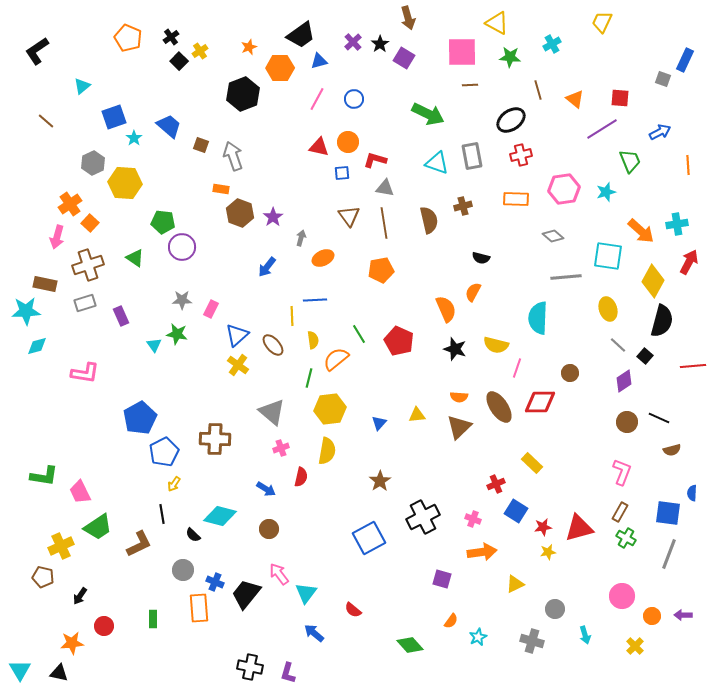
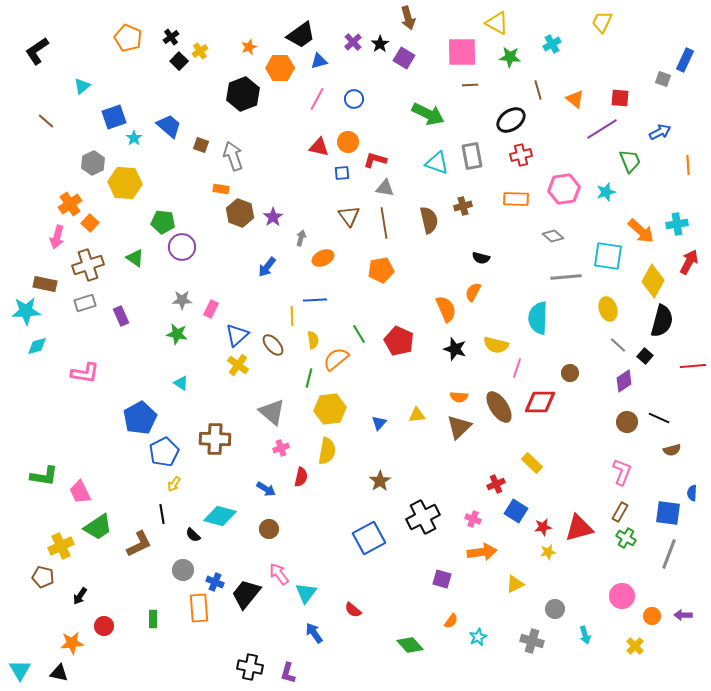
cyan triangle at (154, 345): moved 27 px right, 38 px down; rotated 21 degrees counterclockwise
blue arrow at (314, 633): rotated 15 degrees clockwise
